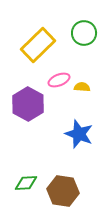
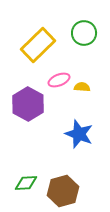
brown hexagon: rotated 24 degrees counterclockwise
